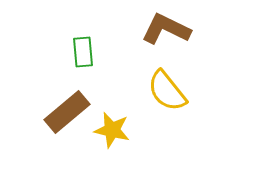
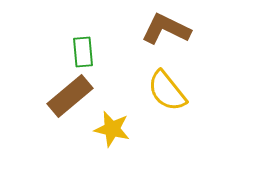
brown rectangle: moved 3 px right, 16 px up
yellow star: moved 1 px up
